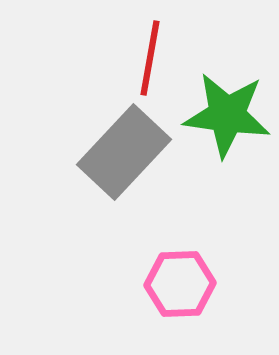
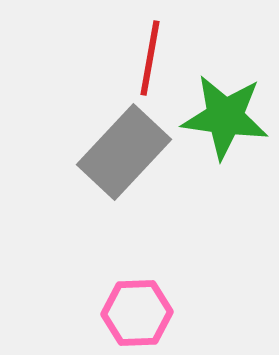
green star: moved 2 px left, 2 px down
pink hexagon: moved 43 px left, 29 px down
